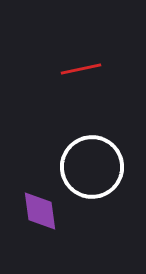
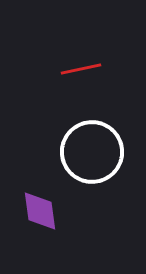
white circle: moved 15 px up
